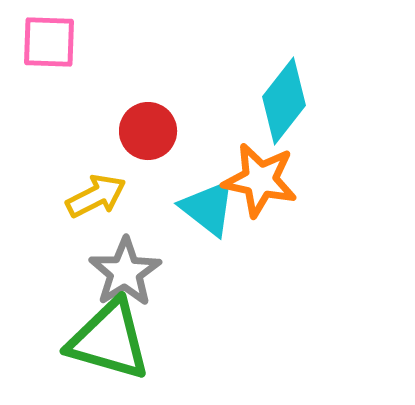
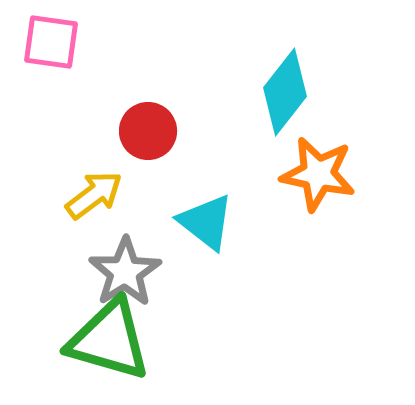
pink square: moved 2 px right; rotated 6 degrees clockwise
cyan diamond: moved 1 px right, 9 px up
orange star: moved 58 px right, 6 px up
yellow arrow: moved 2 px left, 1 px up; rotated 10 degrees counterclockwise
cyan triangle: moved 2 px left, 14 px down
